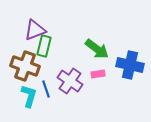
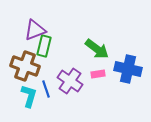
blue cross: moved 2 px left, 4 px down
